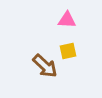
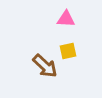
pink triangle: moved 1 px left, 1 px up
